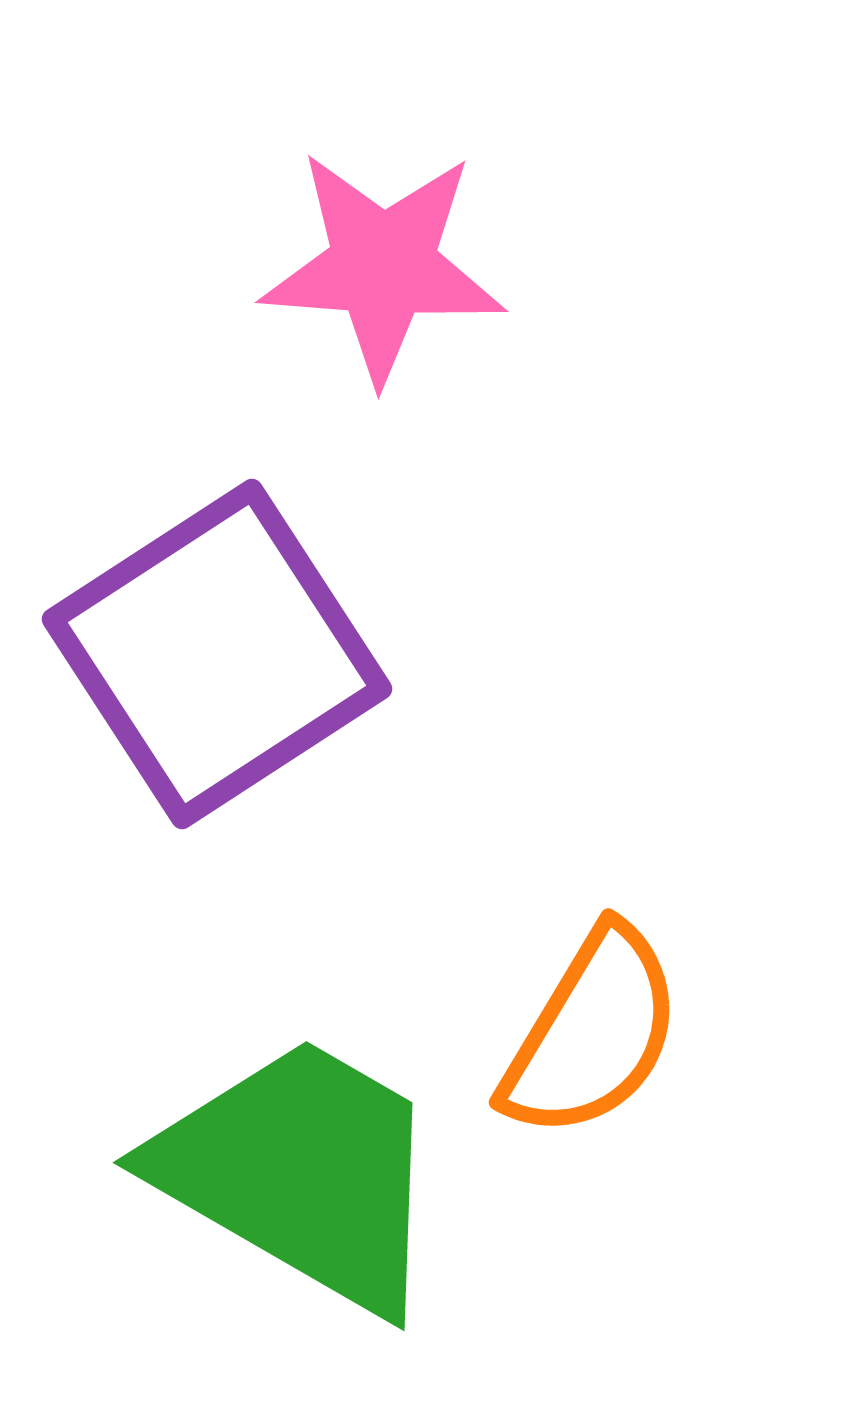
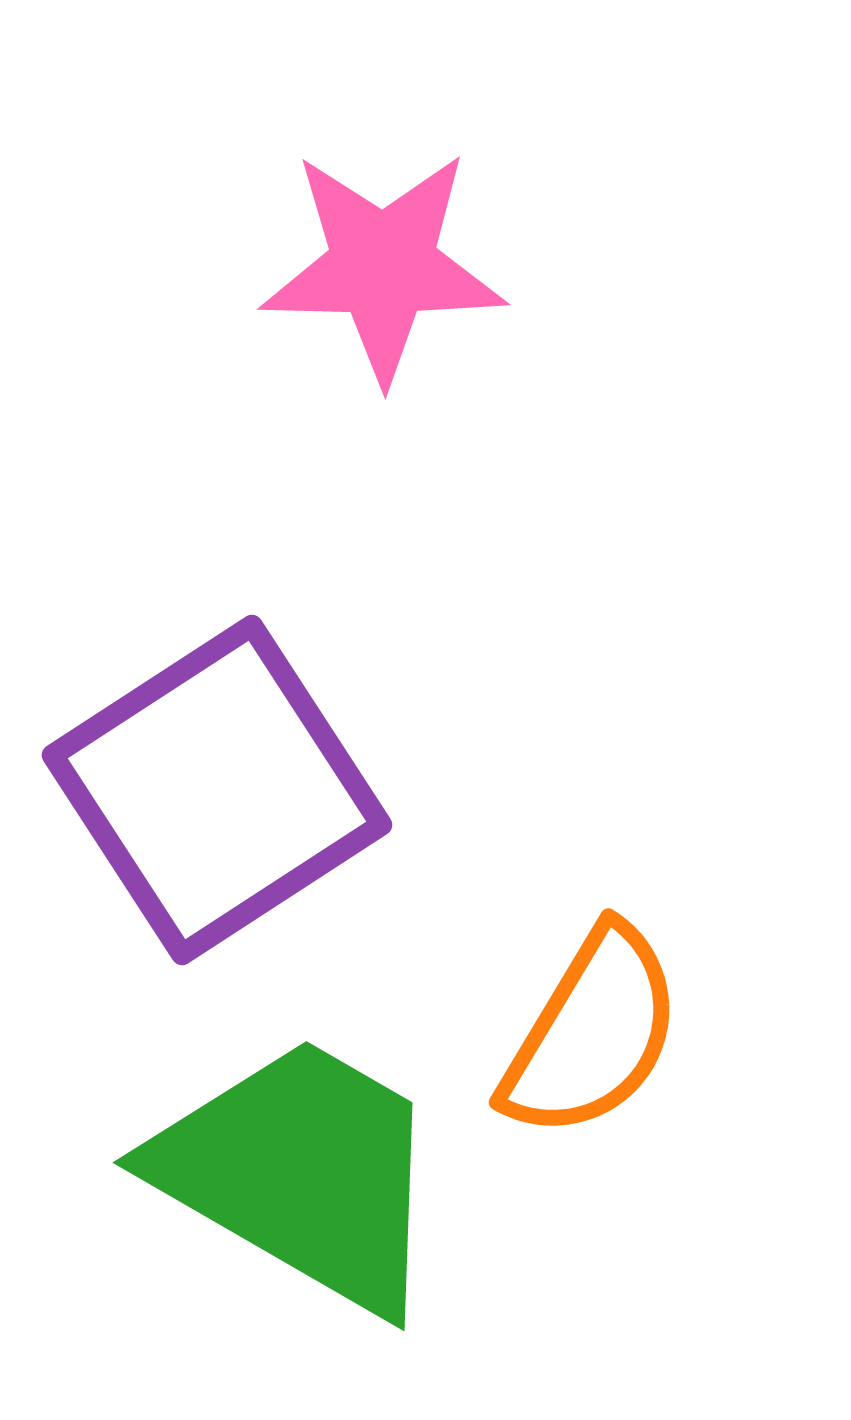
pink star: rotated 3 degrees counterclockwise
purple square: moved 136 px down
